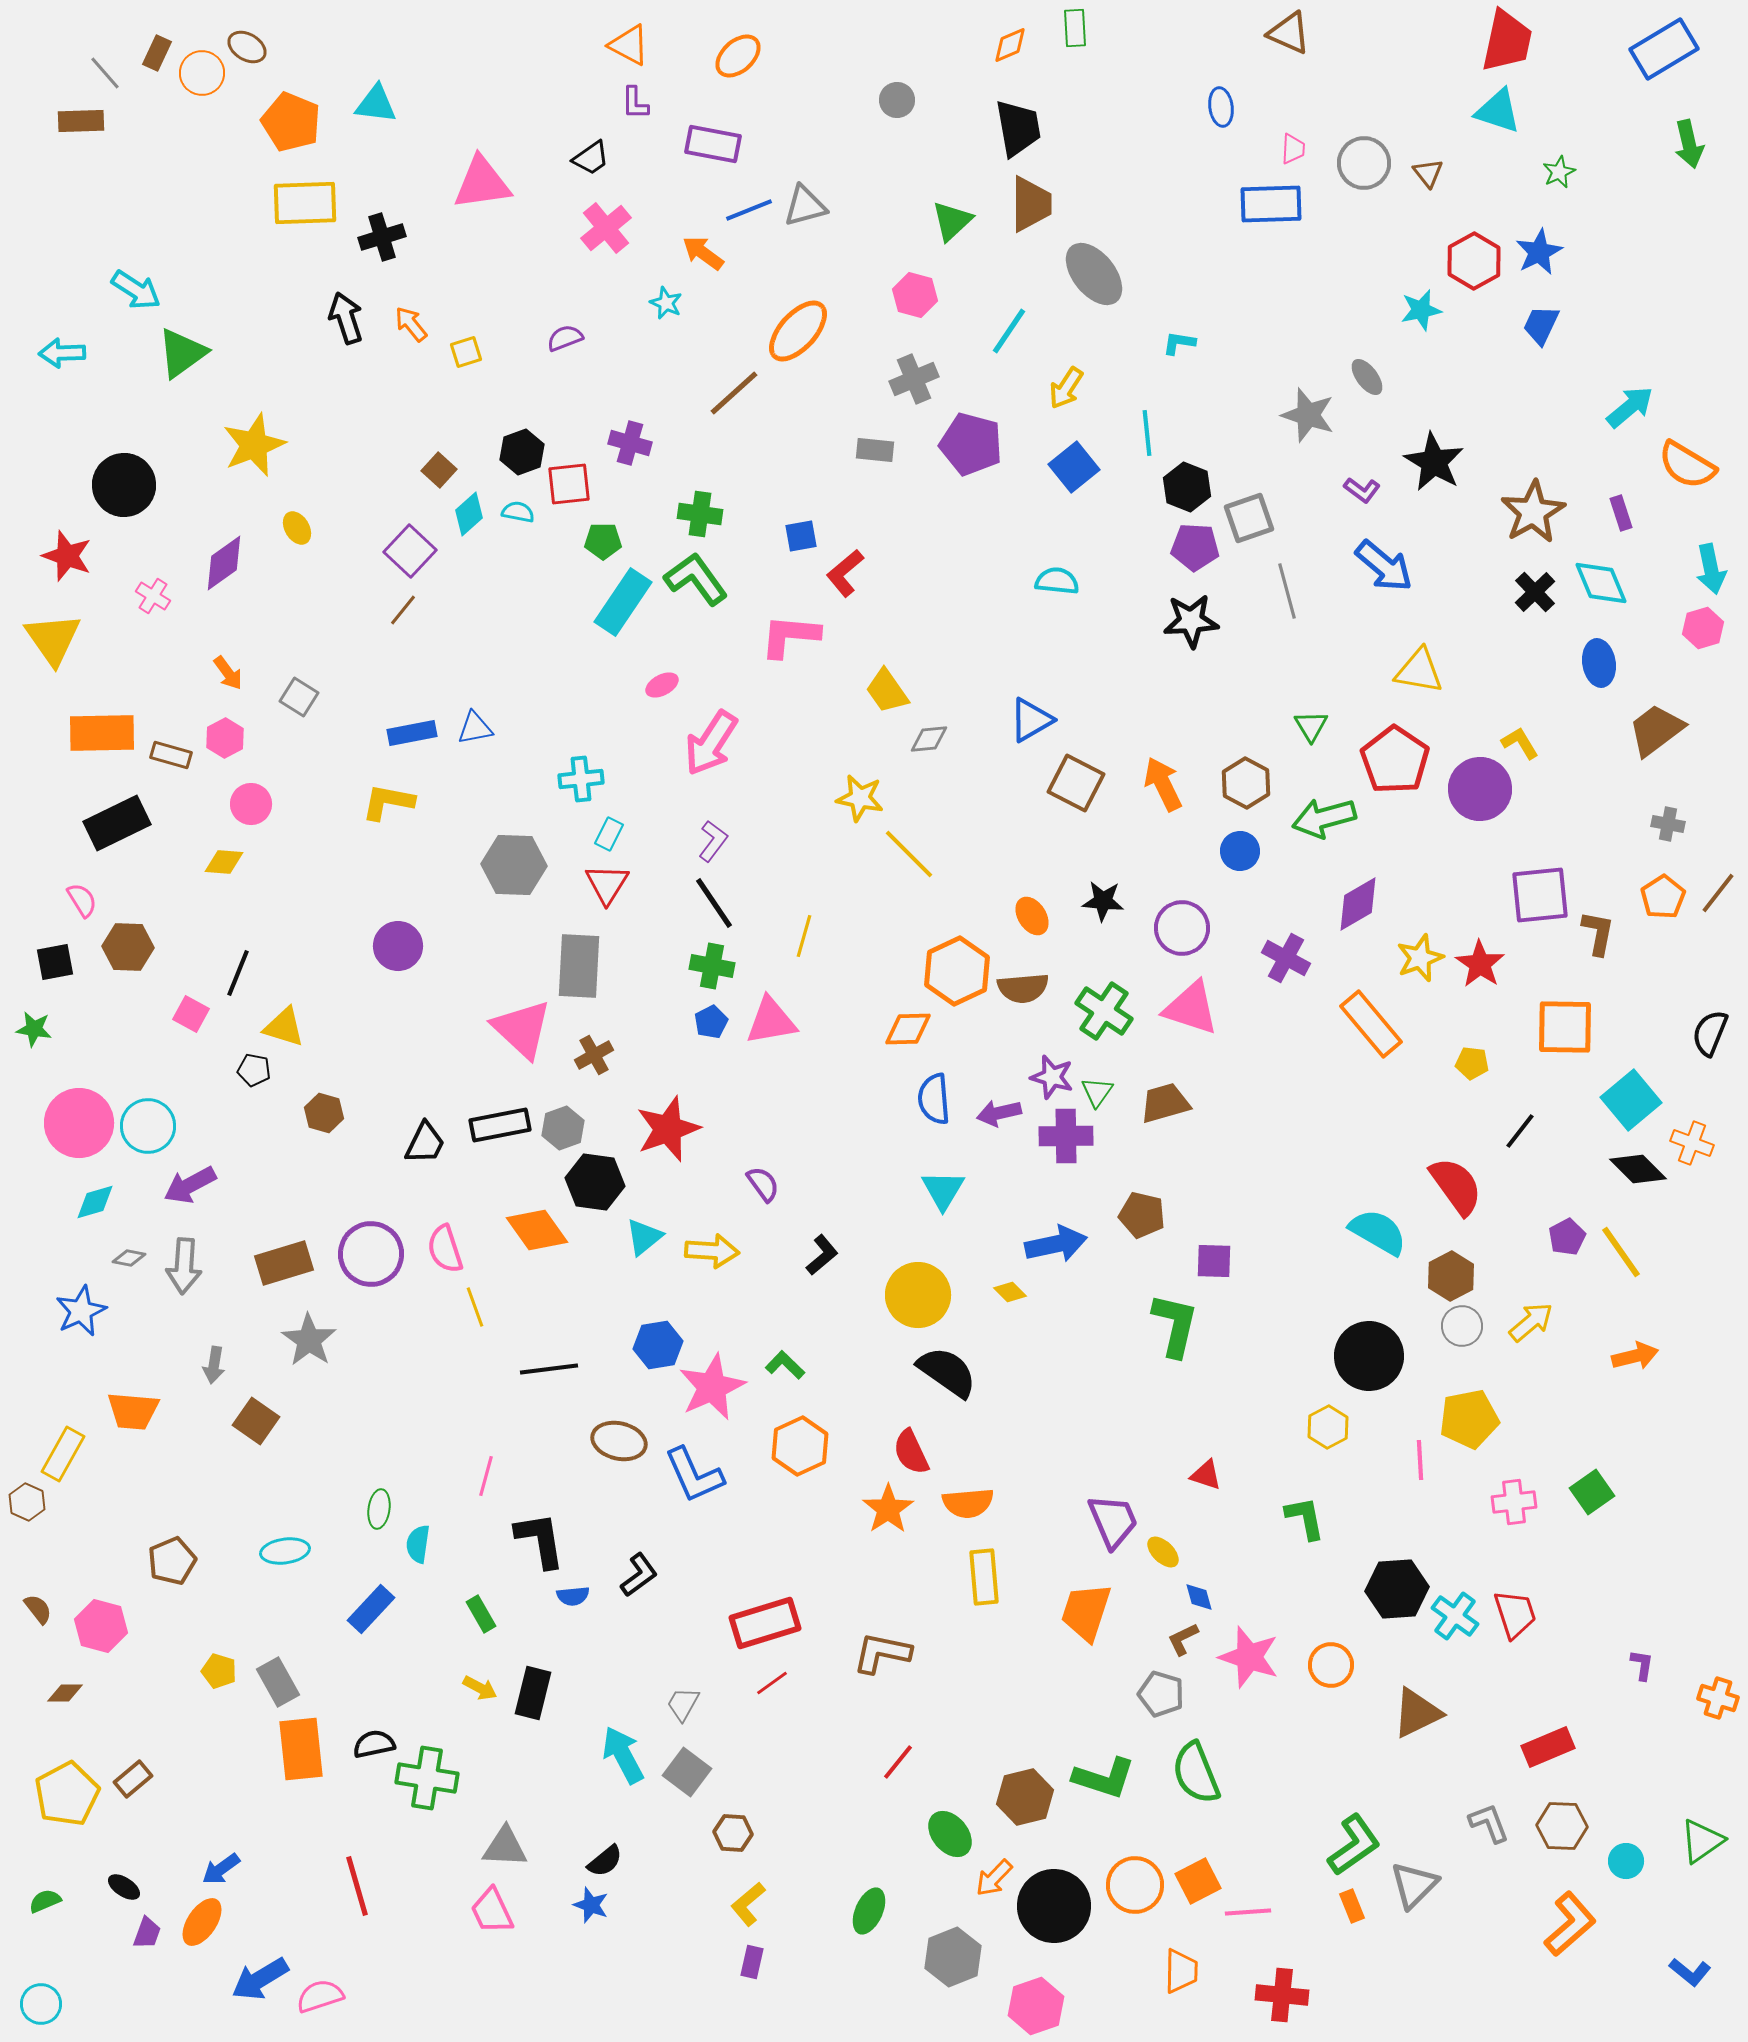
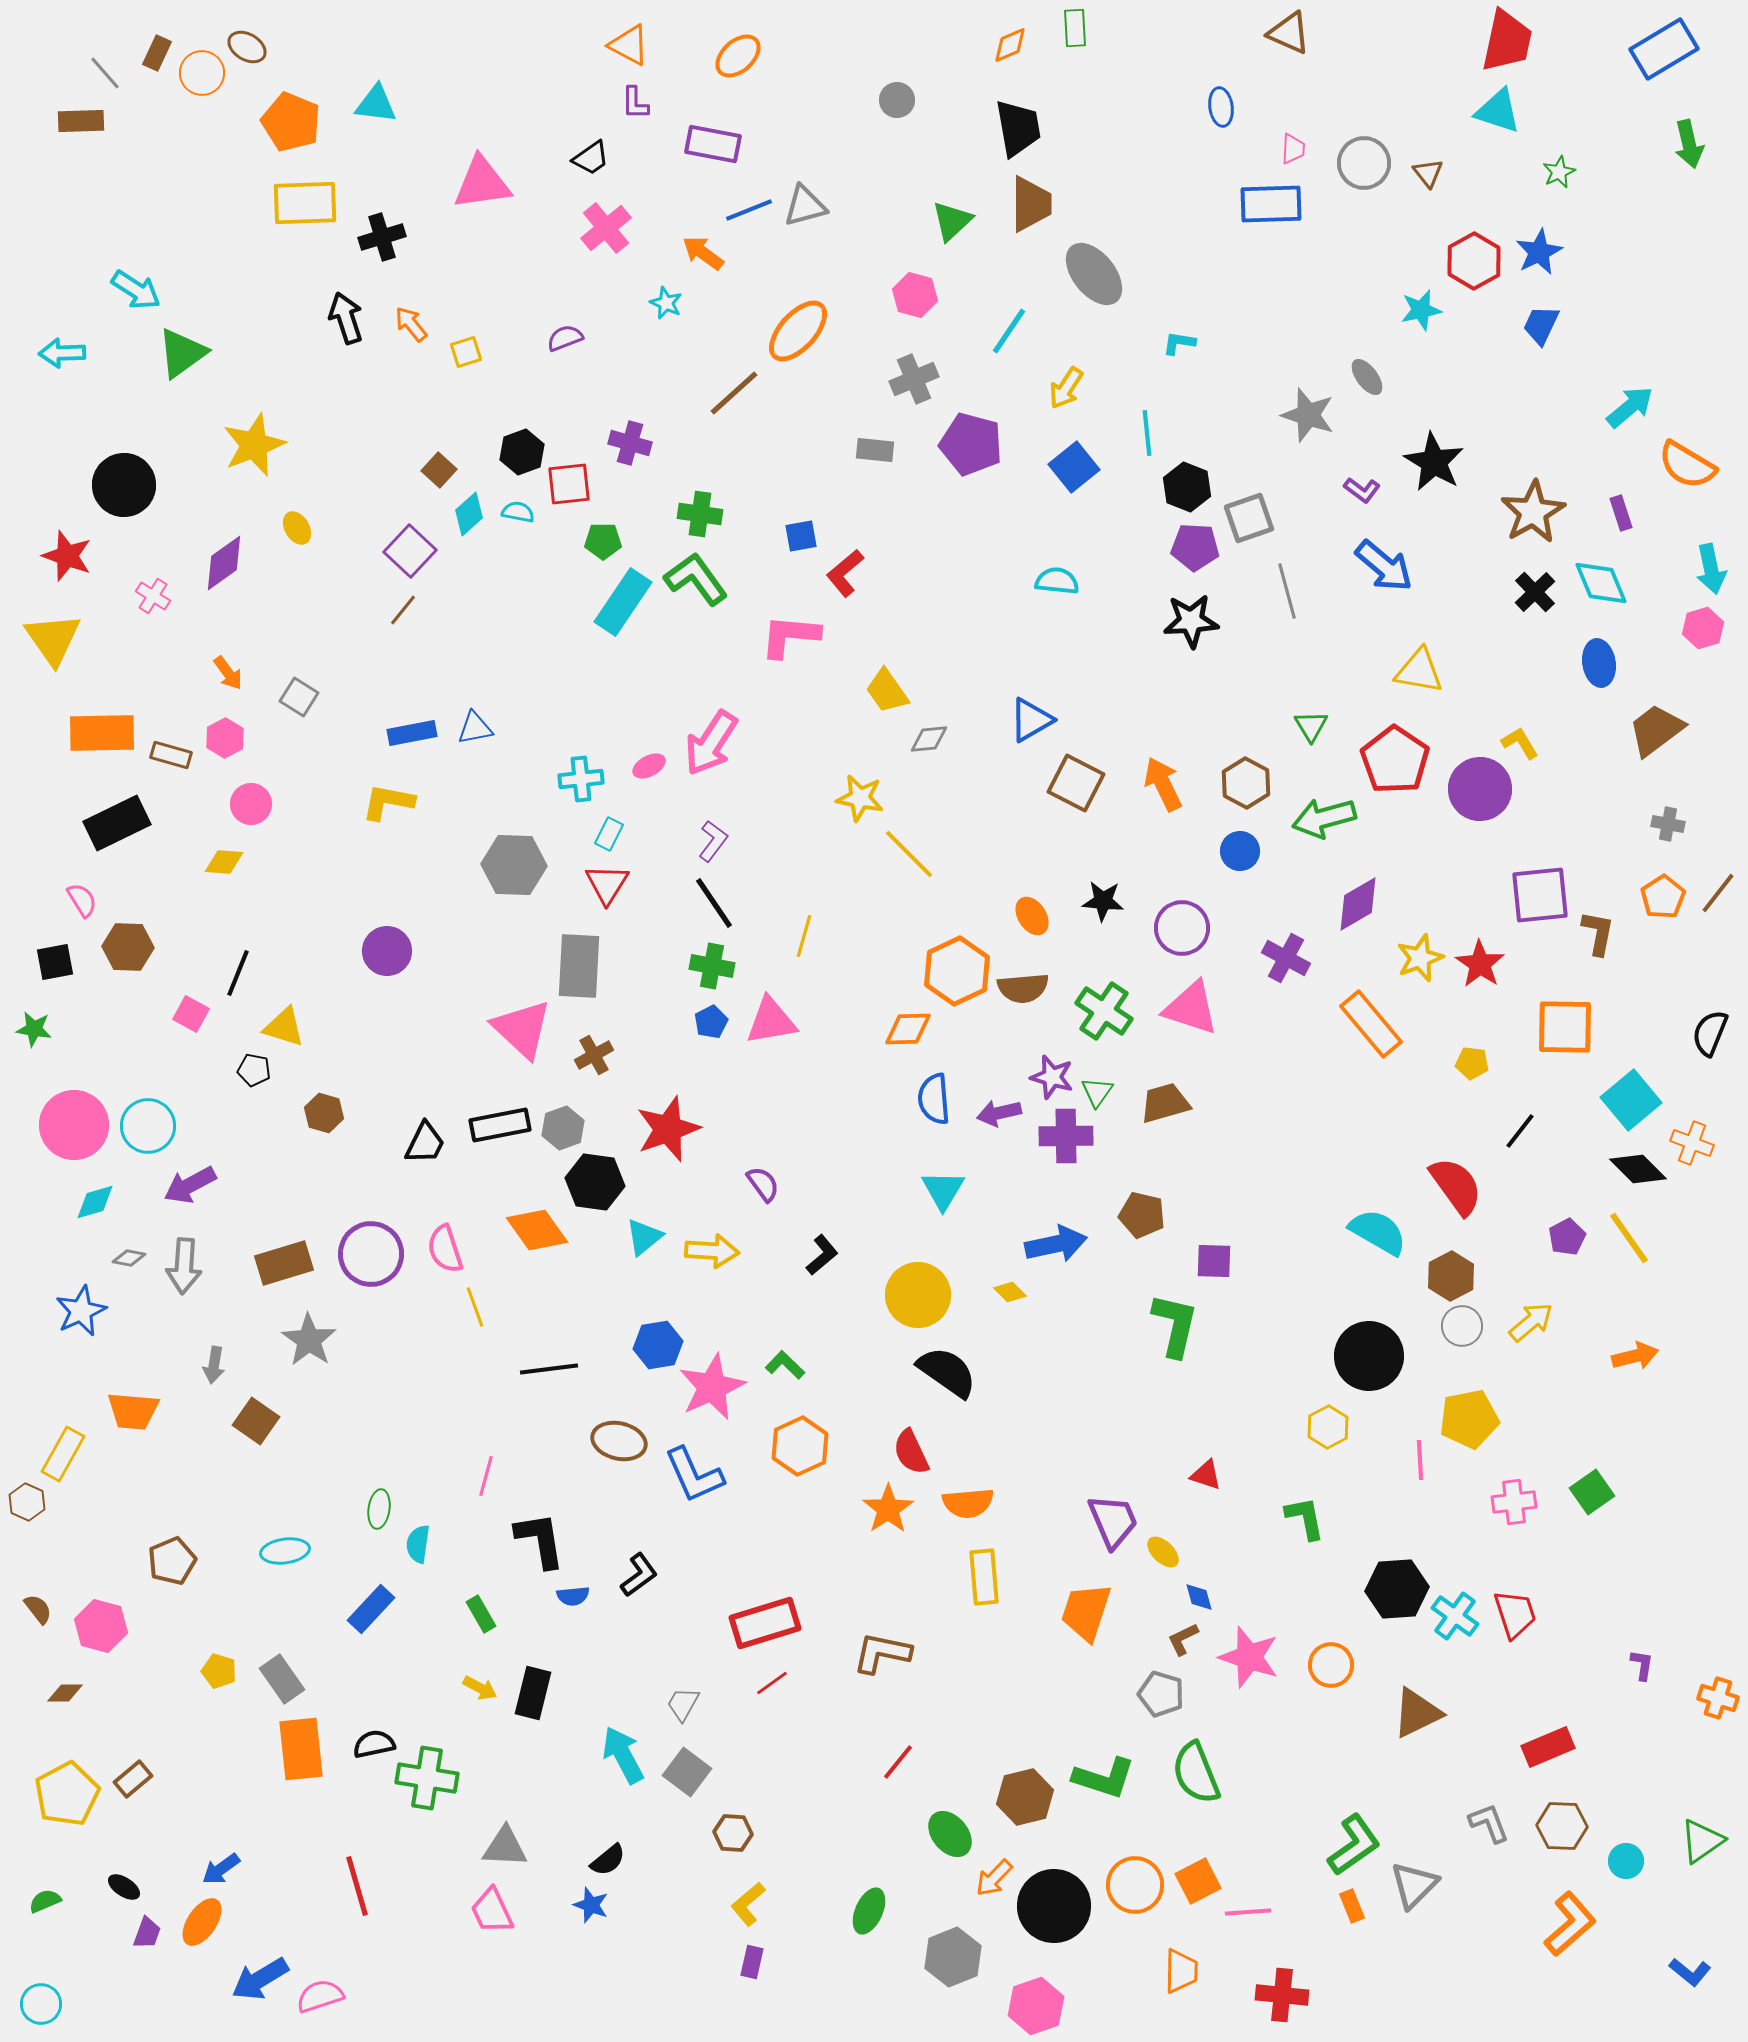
pink ellipse at (662, 685): moved 13 px left, 81 px down
purple circle at (398, 946): moved 11 px left, 5 px down
pink circle at (79, 1123): moved 5 px left, 2 px down
yellow line at (1621, 1252): moved 8 px right, 14 px up
gray rectangle at (278, 1682): moved 4 px right, 3 px up; rotated 6 degrees counterclockwise
black semicircle at (605, 1861): moved 3 px right, 1 px up
